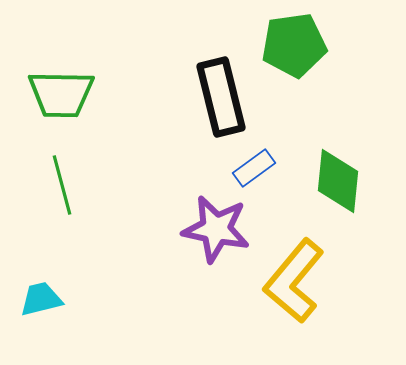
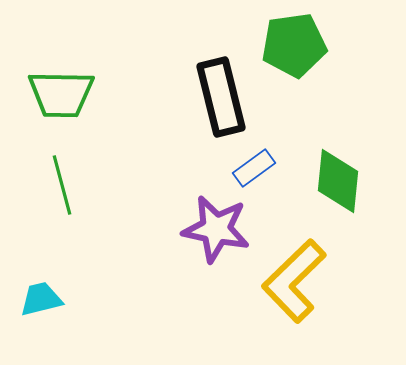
yellow L-shape: rotated 6 degrees clockwise
